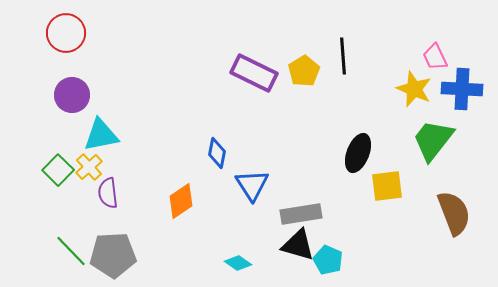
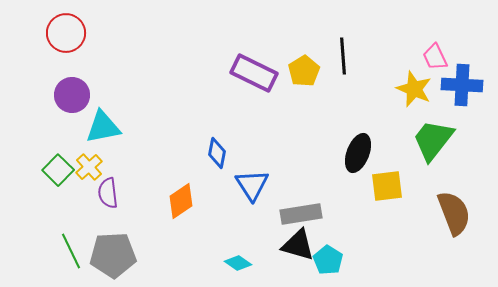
blue cross: moved 4 px up
cyan triangle: moved 2 px right, 8 px up
green line: rotated 18 degrees clockwise
cyan pentagon: rotated 8 degrees clockwise
